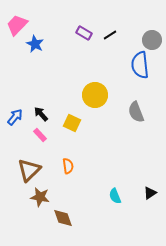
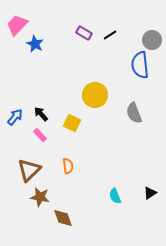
gray semicircle: moved 2 px left, 1 px down
